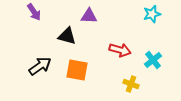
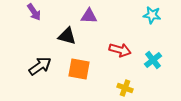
cyan star: moved 1 px down; rotated 24 degrees clockwise
orange square: moved 2 px right, 1 px up
yellow cross: moved 6 px left, 4 px down
